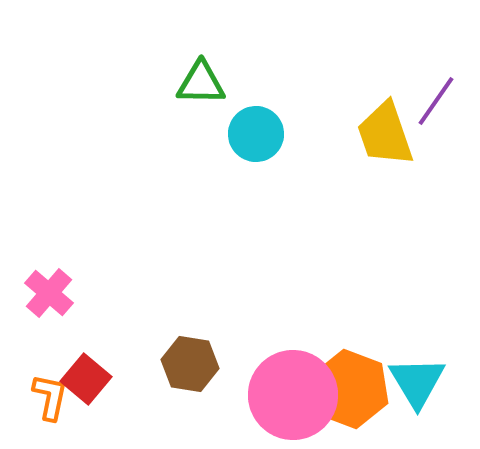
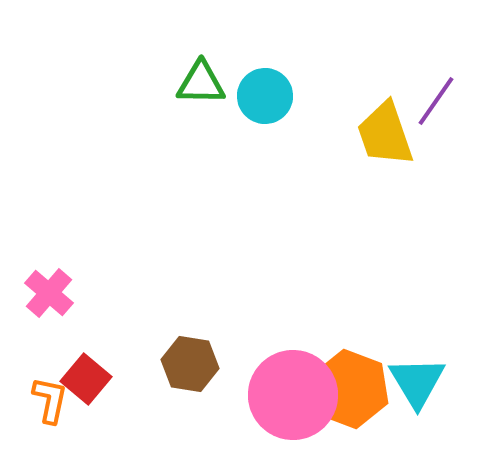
cyan circle: moved 9 px right, 38 px up
orange L-shape: moved 3 px down
